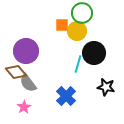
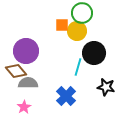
cyan line: moved 3 px down
brown diamond: moved 1 px up
gray semicircle: rotated 126 degrees clockwise
